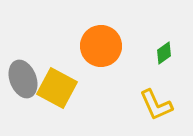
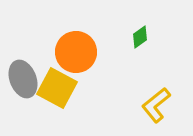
orange circle: moved 25 px left, 6 px down
green diamond: moved 24 px left, 16 px up
yellow L-shape: rotated 75 degrees clockwise
